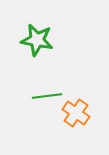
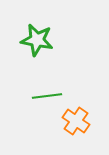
orange cross: moved 8 px down
